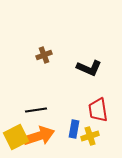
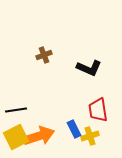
black line: moved 20 px left
blue rectangle: rotated 36 degrees counterclockwise
